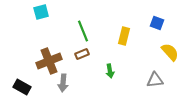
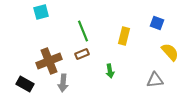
black rectangle: moved 3 px right, 3 px up
